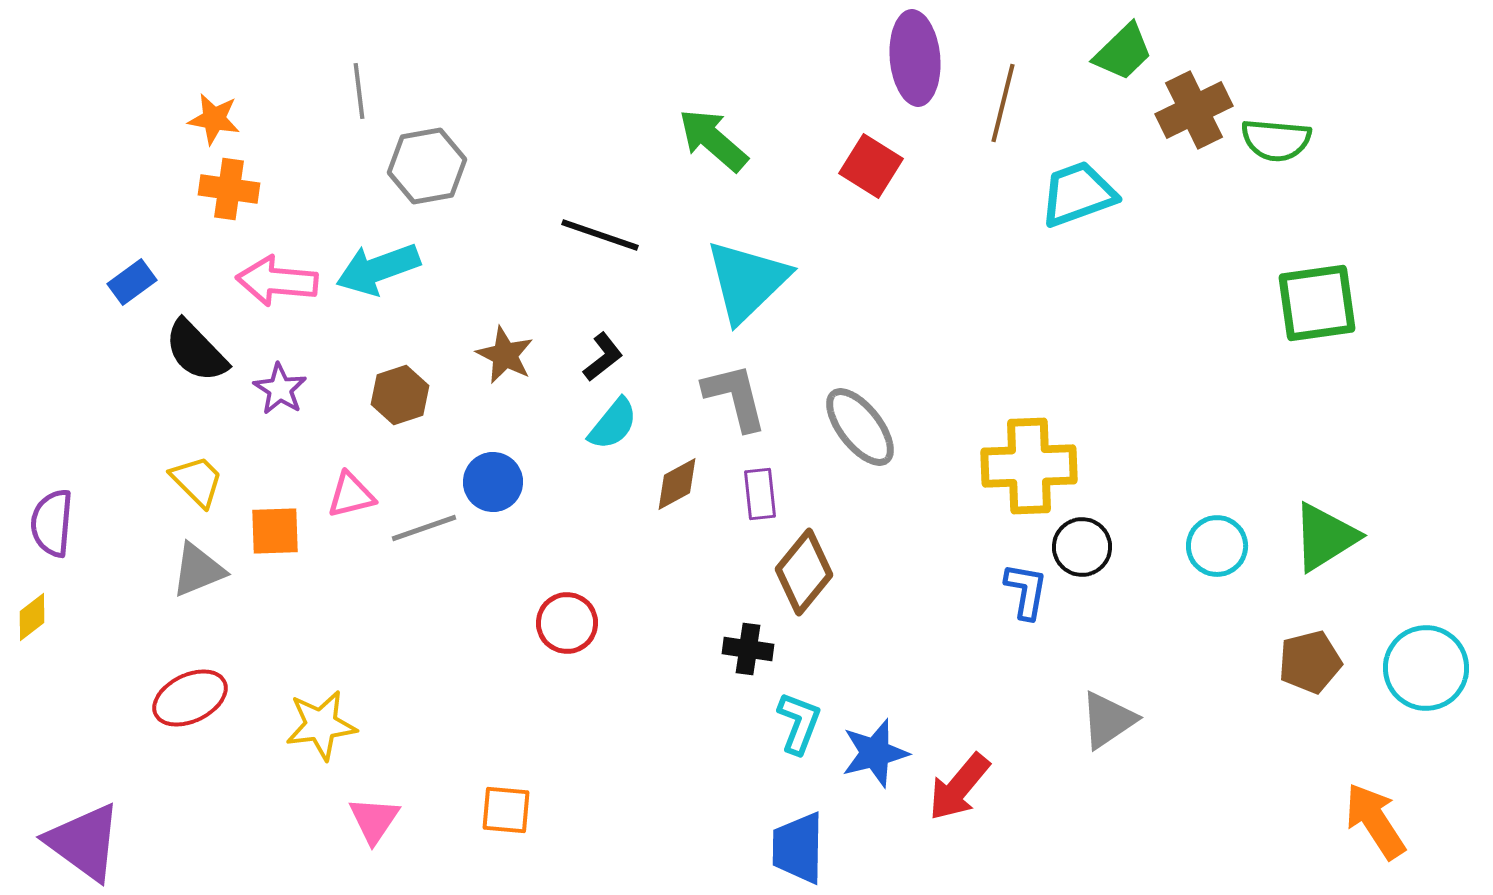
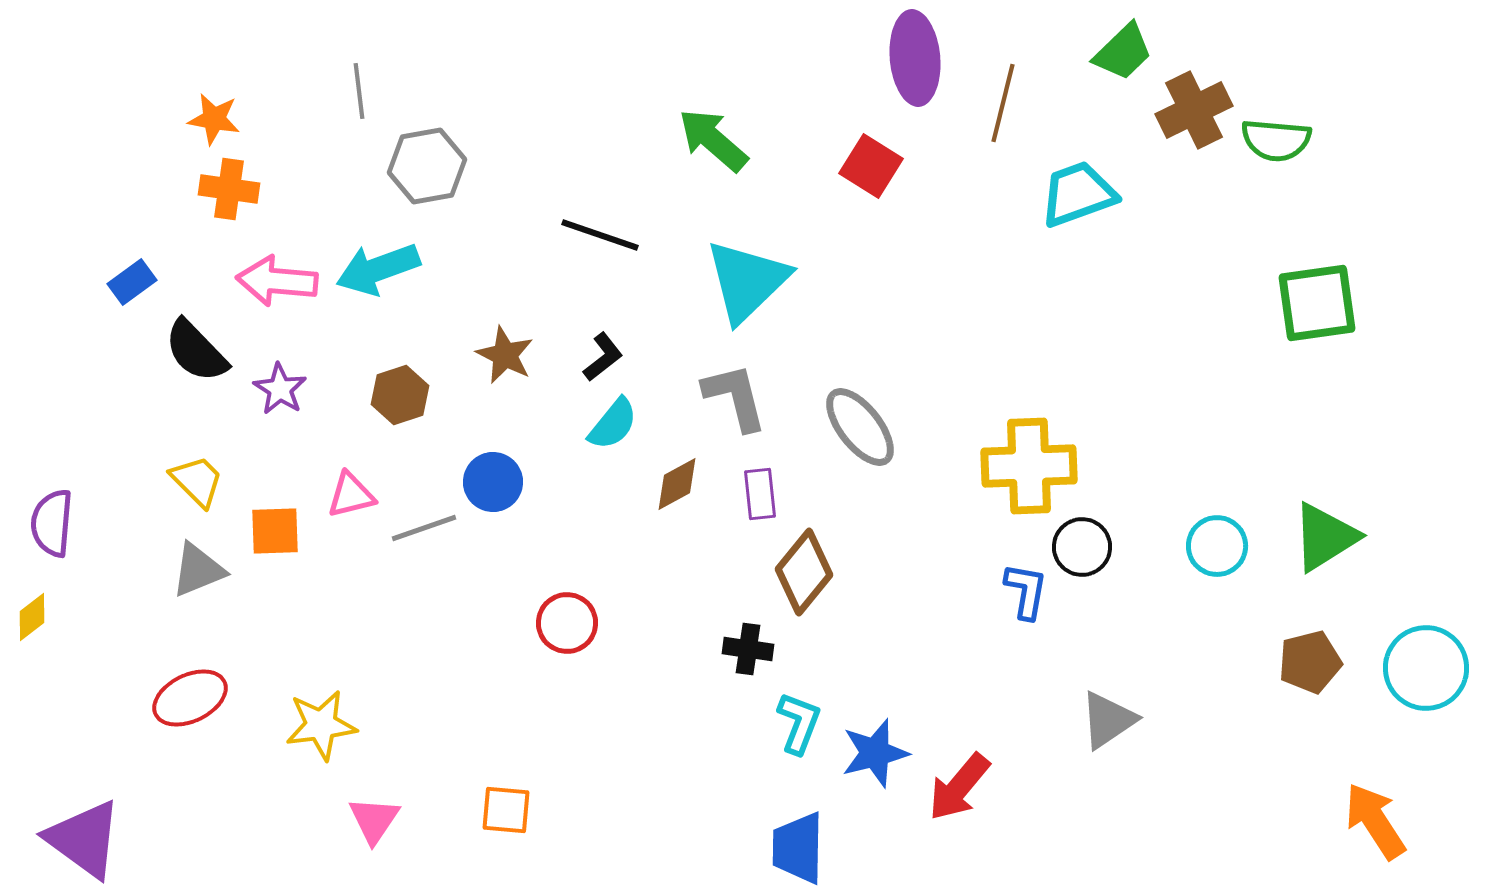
purple triangle at (84, 842): moved 3 px up
